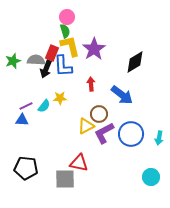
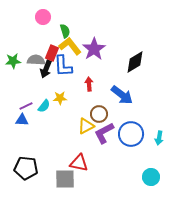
pink circle: moved 24 px left
yellow L-shape: rotated 25 degrees counterclockwise
green star: rotated 14 degrees clockwise
red arrow: moved 2 px left
